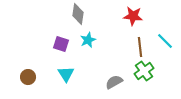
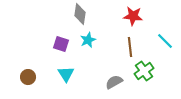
gray diamond: moved 2 px right
brown line: moved 10 px left
